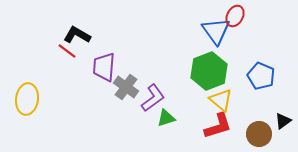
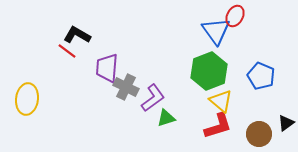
purple trapezoid: moved 3 px right, 1 px down
gray cross: rotated 10 degrees counterclockwise
yellow triangle: moved 1 px down
black triangle: moved 3 px right, 2 px down
